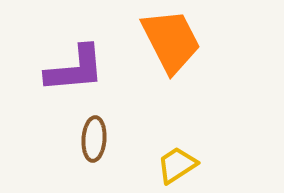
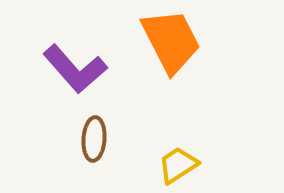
purple L-shape: rotated 54 degrees clockwise
yellow trapezoid: moved 1 px right
